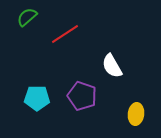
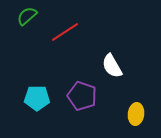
green semicircle: moved 1 px up
red line: moved 2 px up
